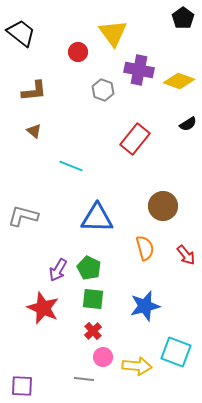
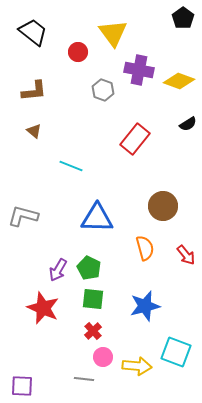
black trapezoid: moved 12 px right, 1 px up
